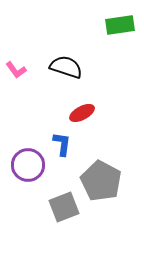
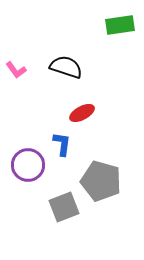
gray pentagon: rotated 12 degrees counterclockwise
